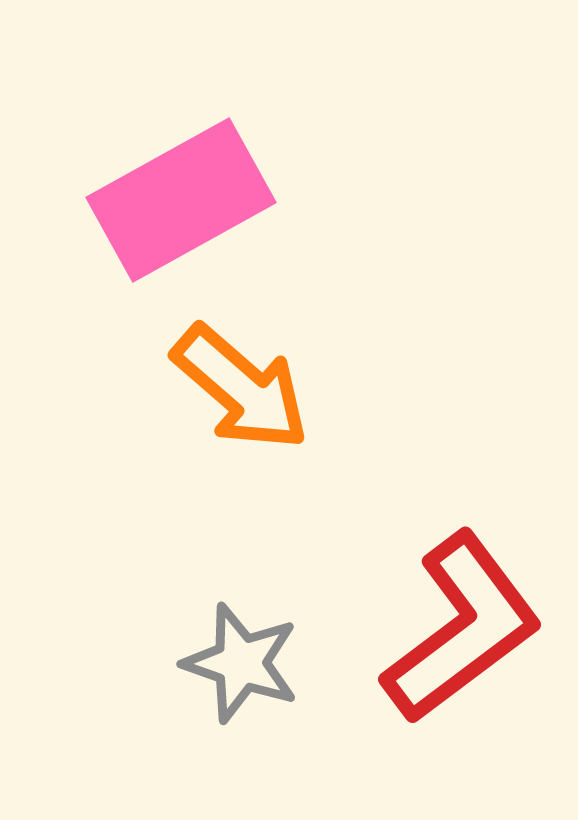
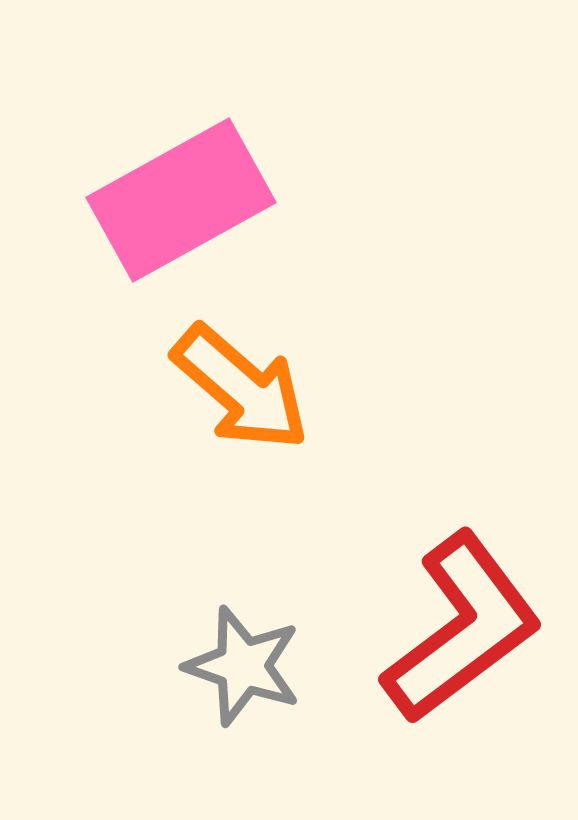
gray star: moved 2 px right, 3 px down
